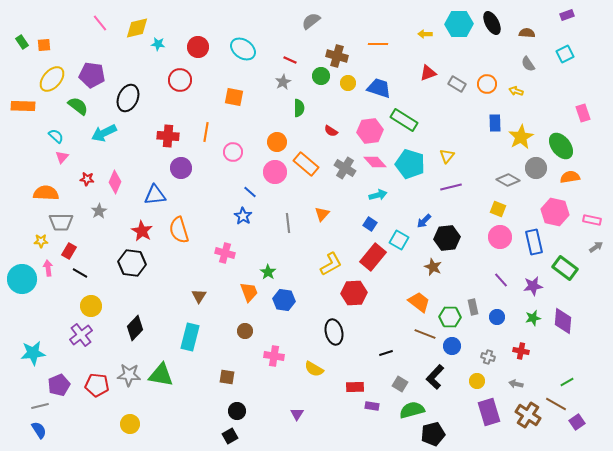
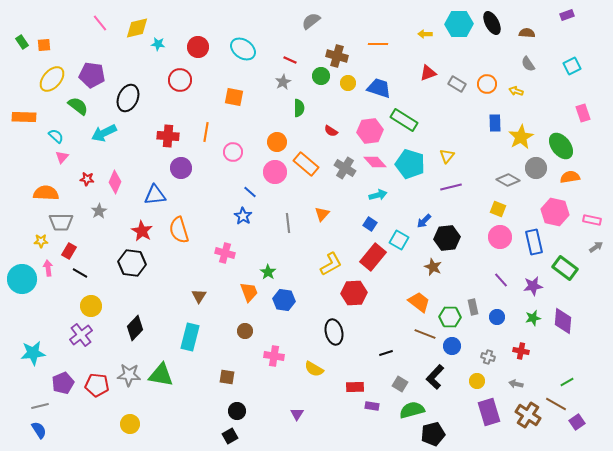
cyan square at (565, 54): moved 7 px right, 12 px down
orange rectangle at (23, 106): moved 1 px right, 11 px down
purple pentagon at (59, 385): moved 4 px right, 2 px up
